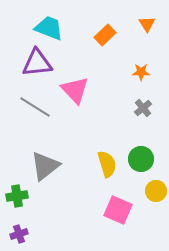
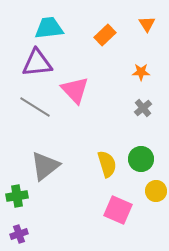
cyan trapezoid: rotated 28 degrees counterclockwise
